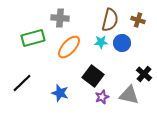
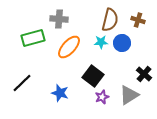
gray cross: moved 1 px left, 1 px down
gray triangle: rotated 45 degrees counterclockwise
